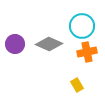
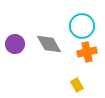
gray diamond: rotated 36 degrees clockwise
